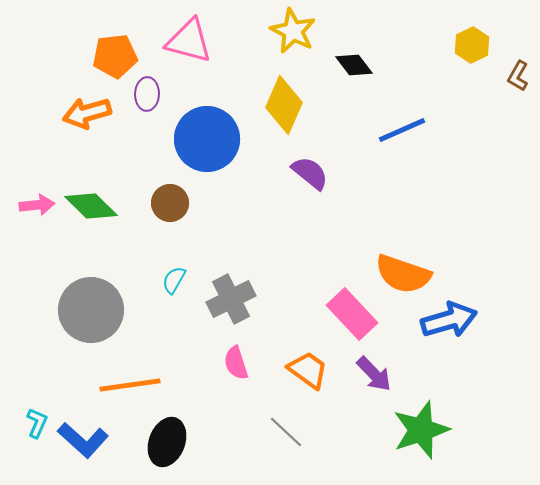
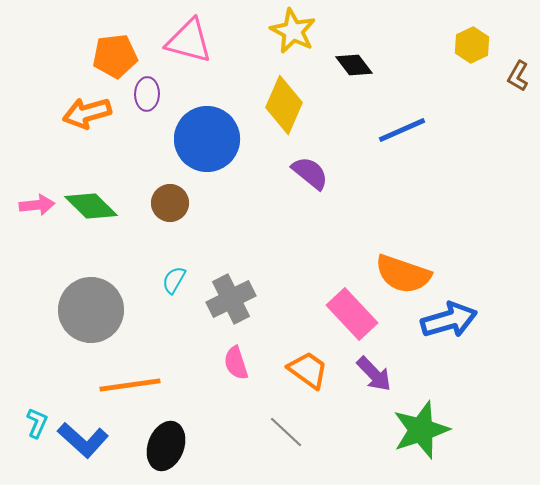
black ellipse: moved 1 px left, 4 px down
